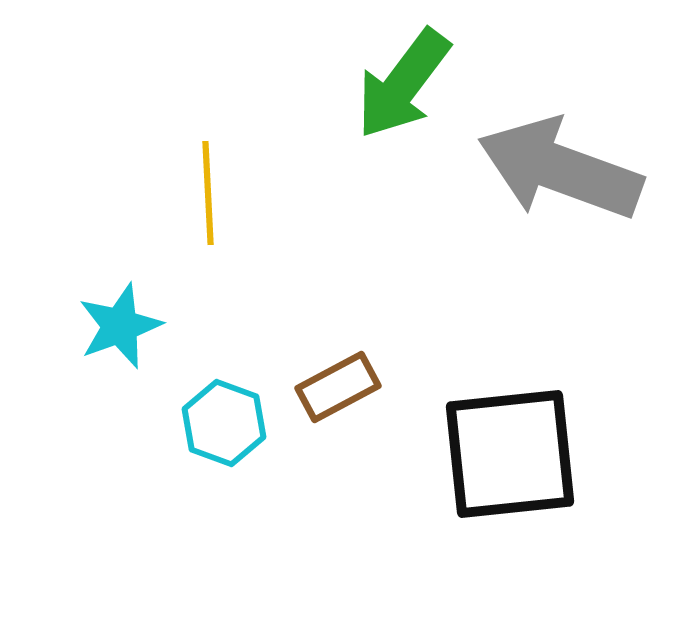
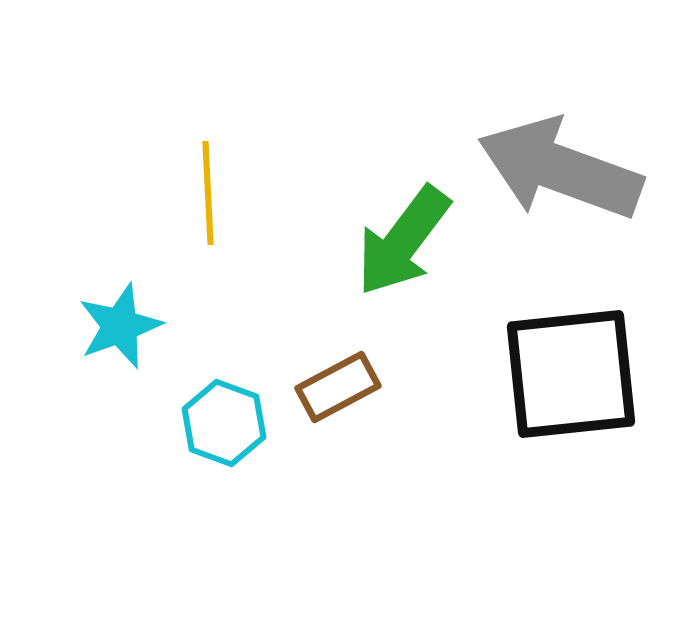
green arrow: moved 157 px down
black square: moved 61 px right, 80 px up
